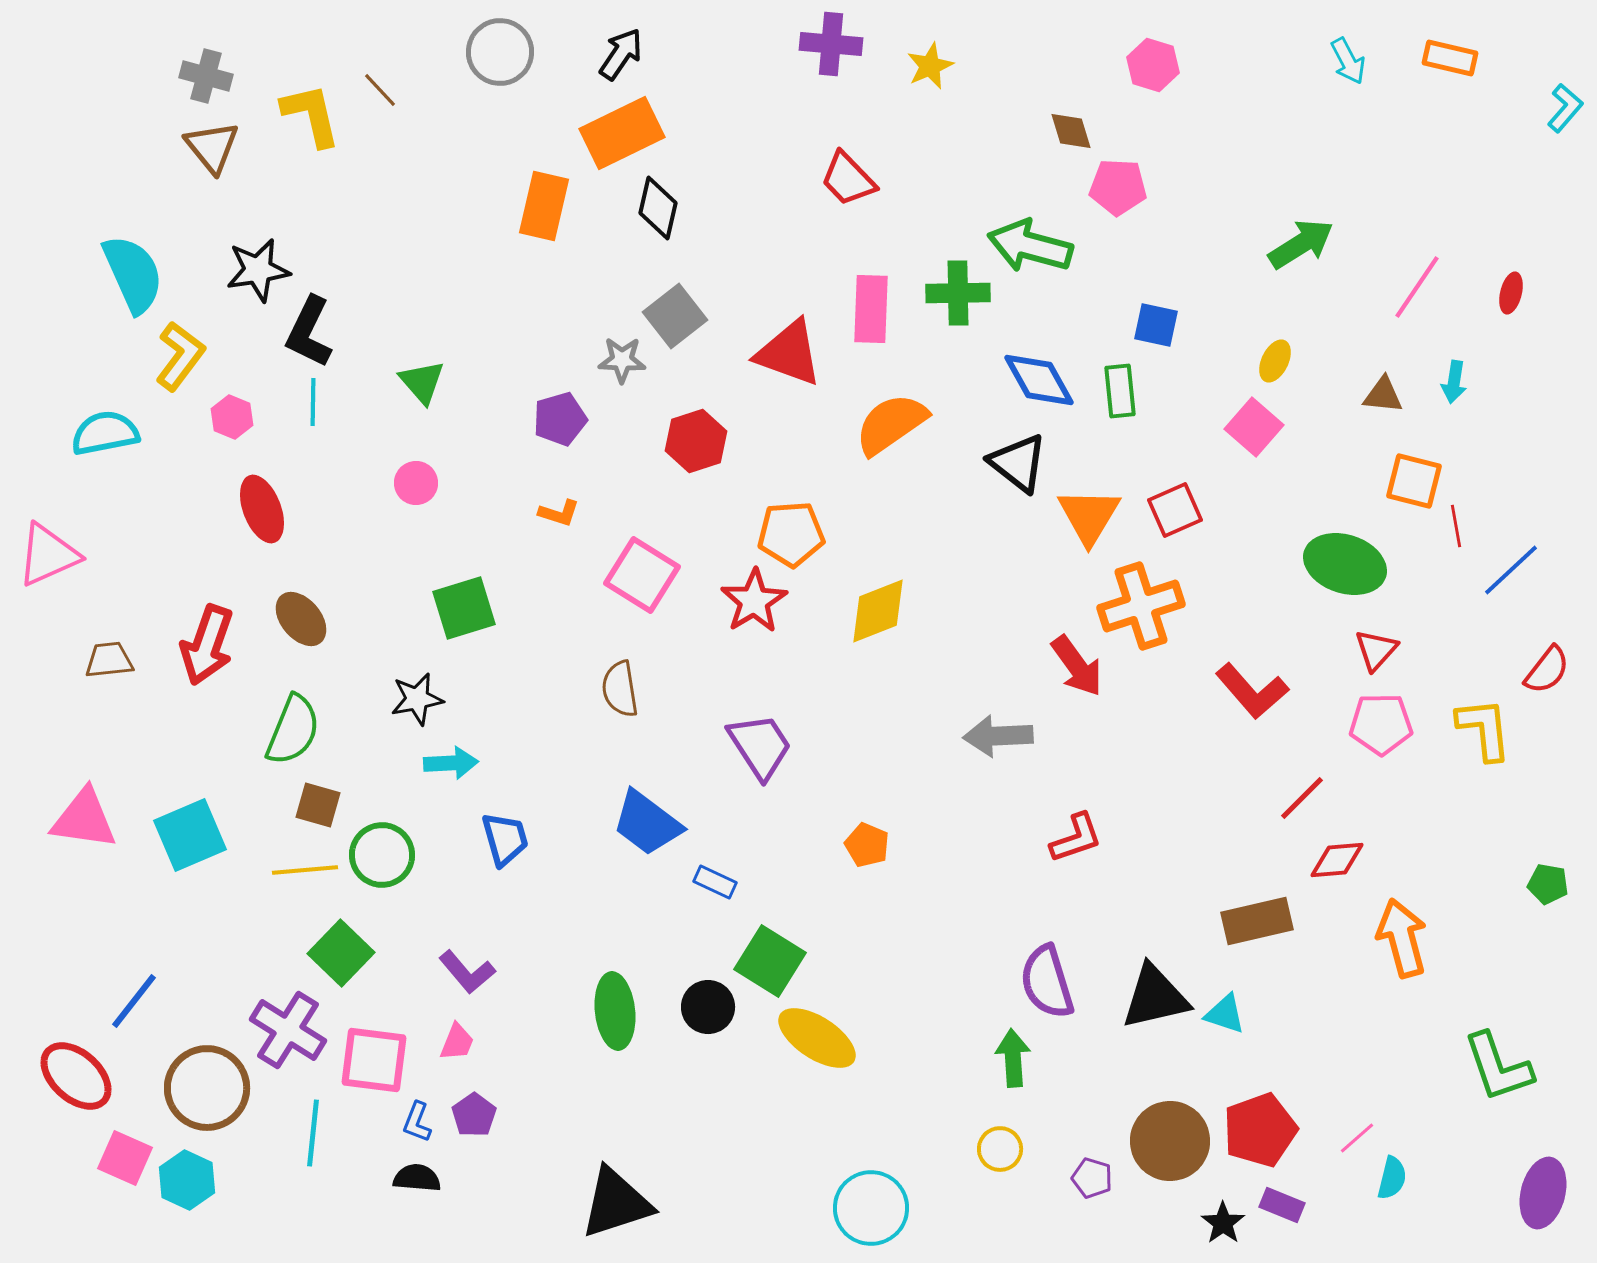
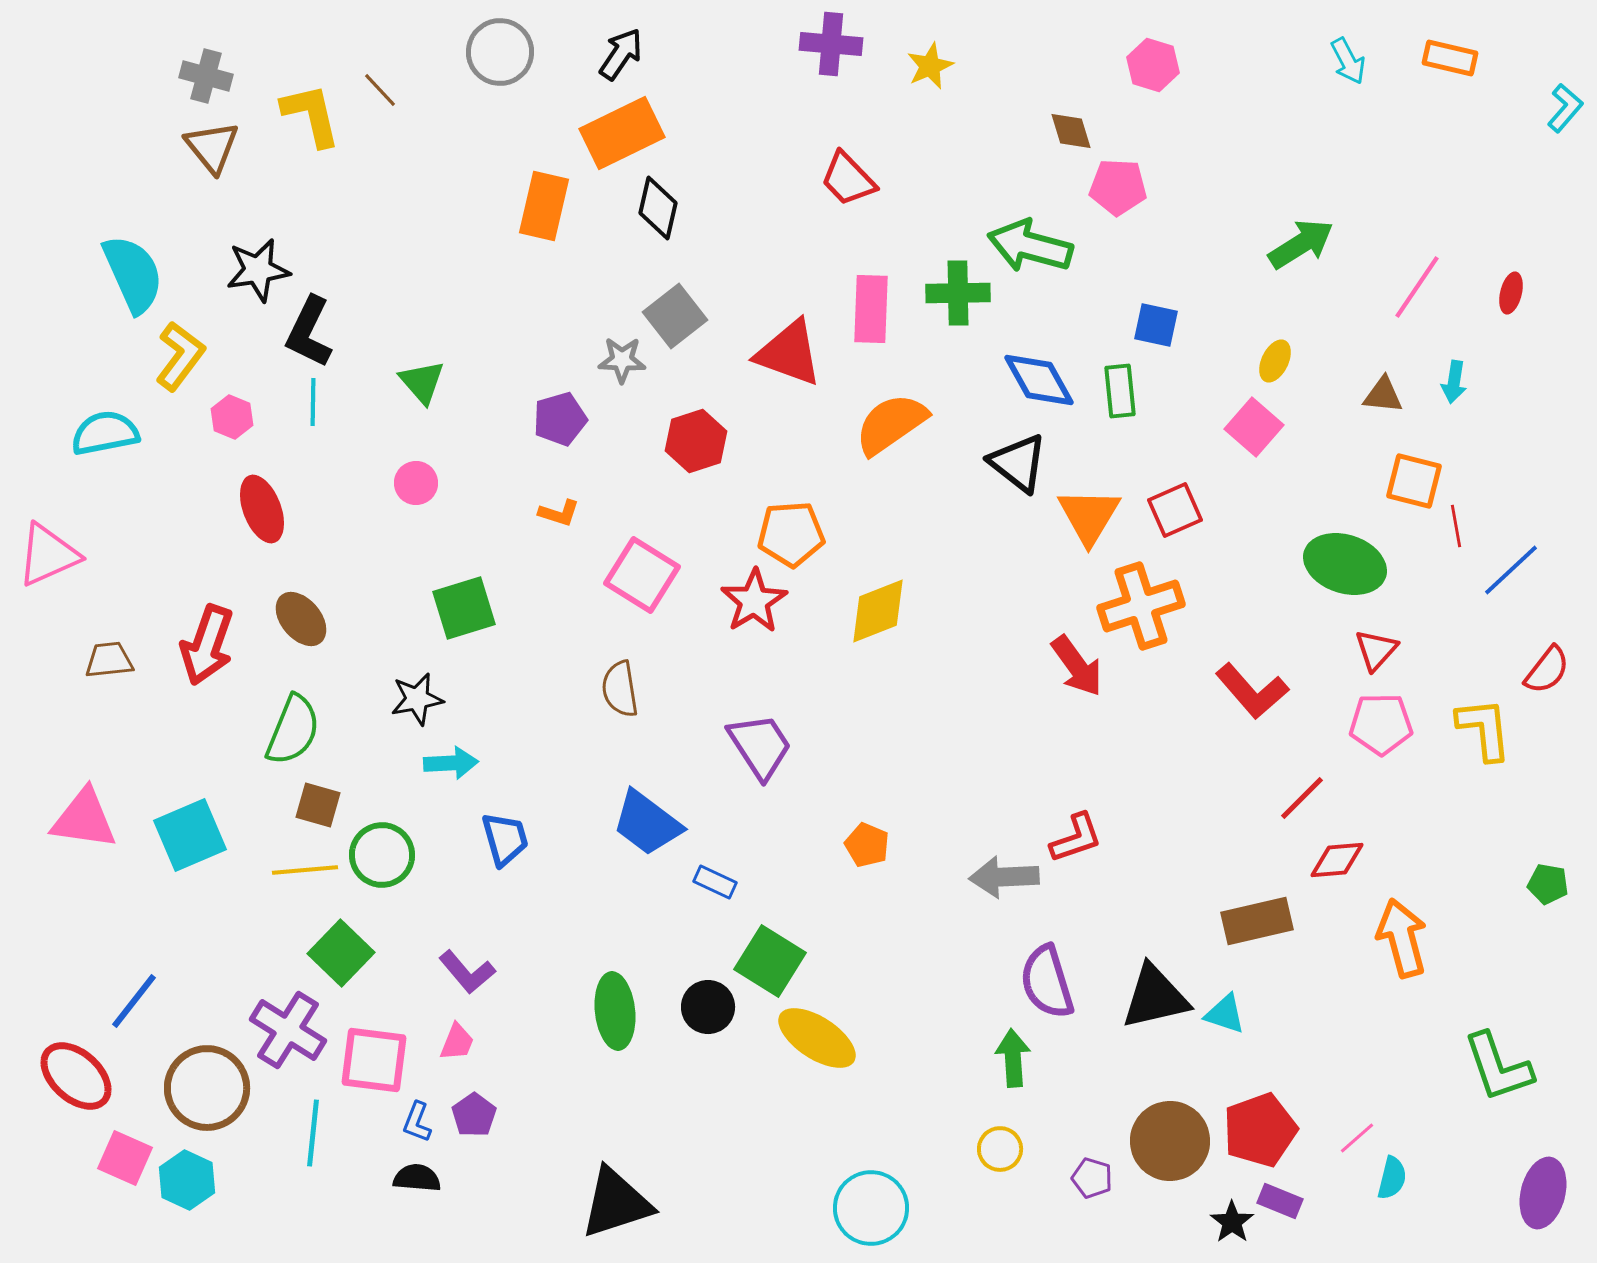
gray arrow at (998, 736): moved 6 px right, 141 px down
purple rectangle at (1282, 1205): moved 2 px left, 4 px up
black star at (1223, 1223): moved 9 px right, 1 px up
